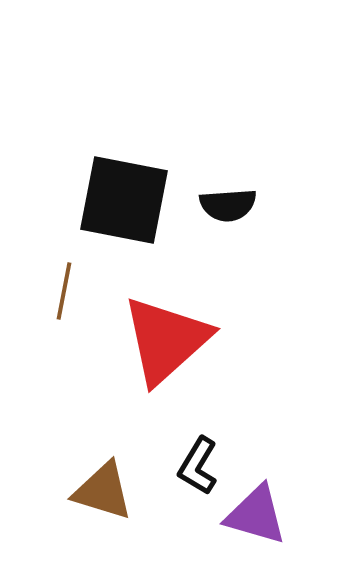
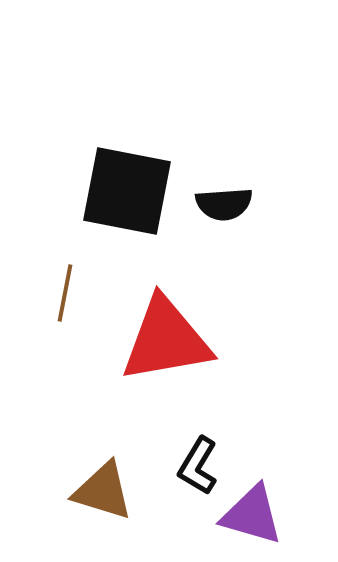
black square: moved 3 px right, 9 px up
black semicircle: moved 4 px left, 1 px up
brown line: moved 1 px right, 2 px down
red triangle: rotated 32 degrees clockwise
purple triangle: moved 4 px left
